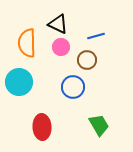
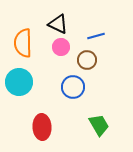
orange semicircle: moved 4 px left
